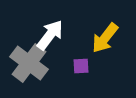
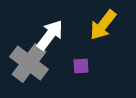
yellow arrow: moved 2 px left, 13 px up
